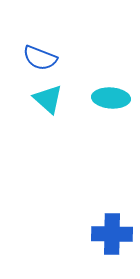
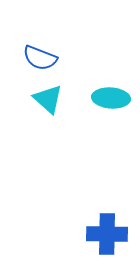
blue cross: moved 5 px left
